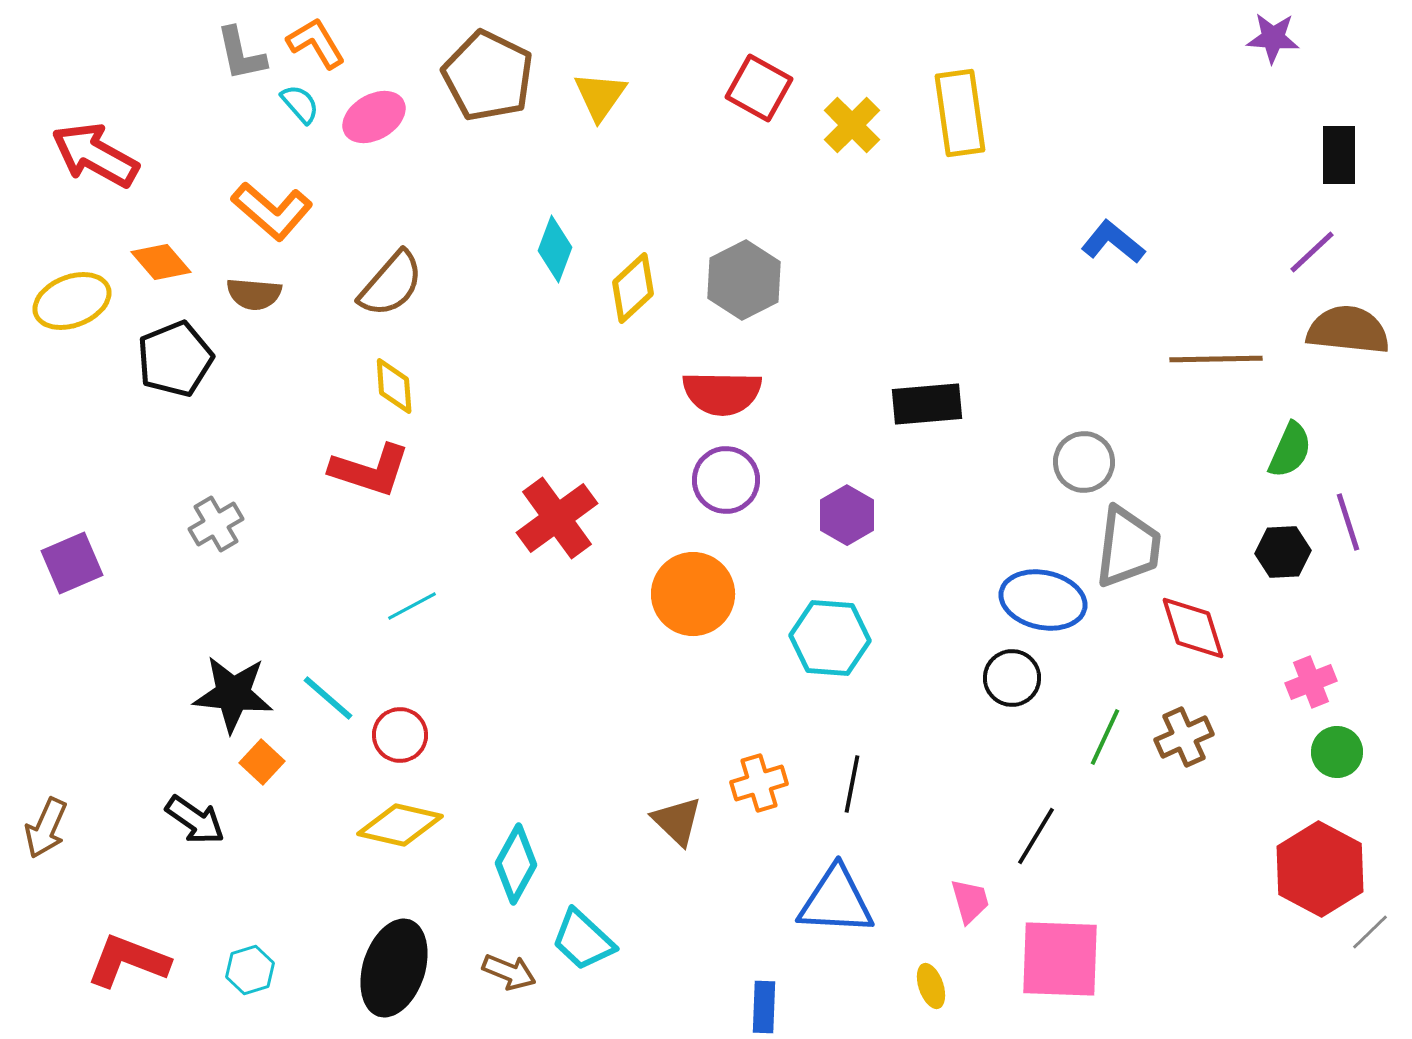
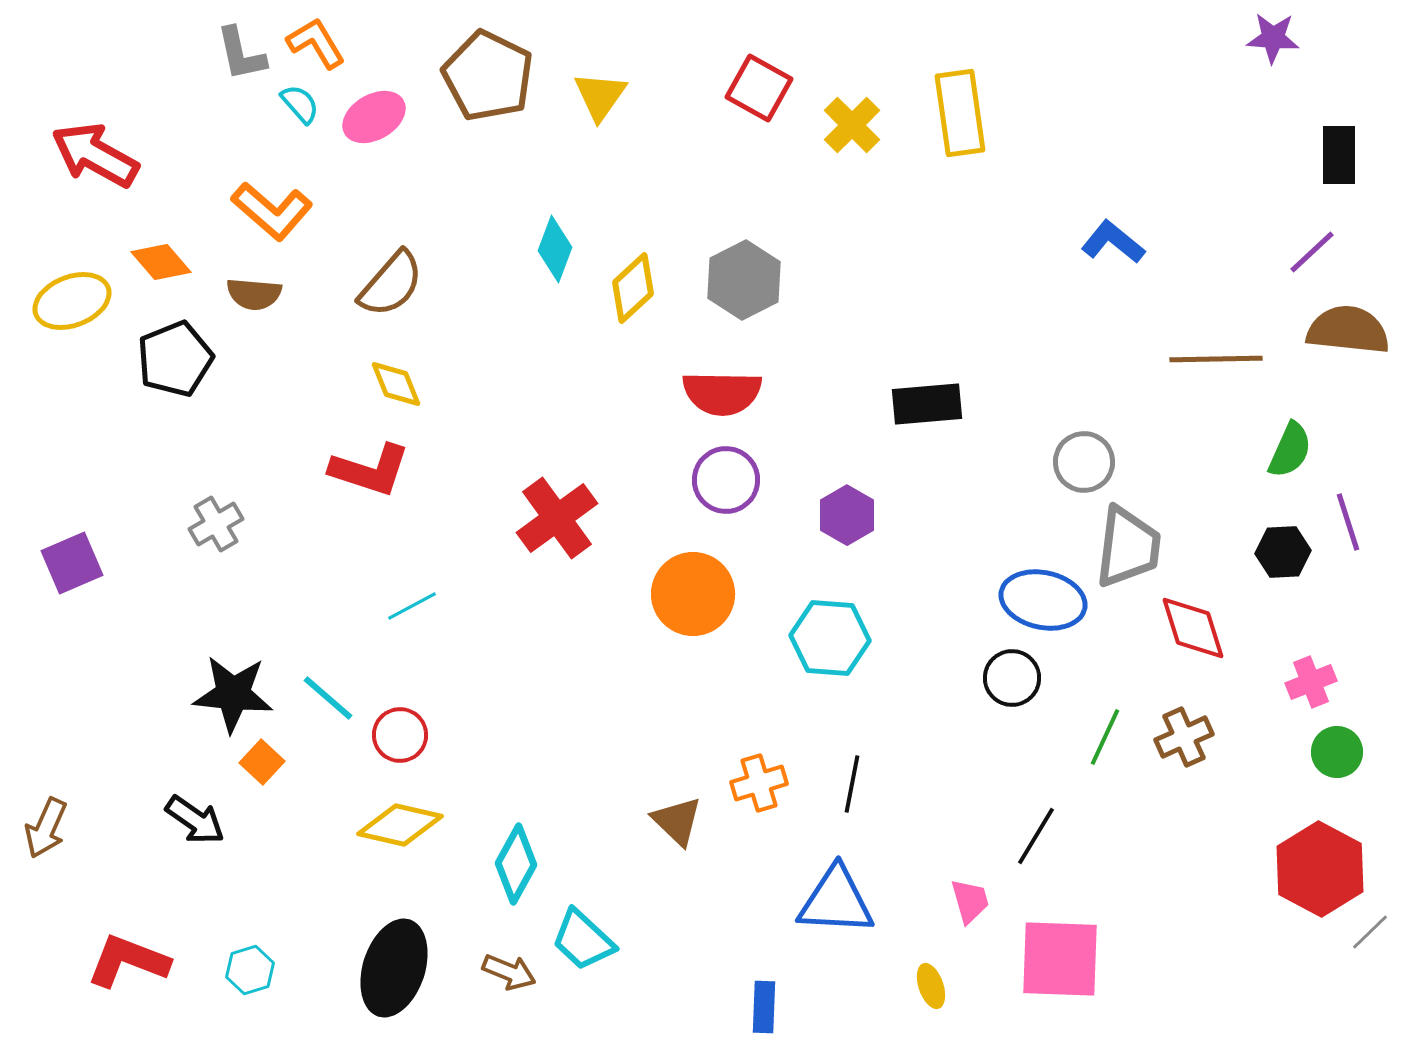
yellow diamond at (394, 386): moved 2 px right, 2 px up; rotated 18 degrees counterclockwise
